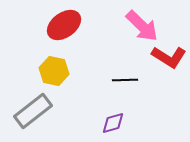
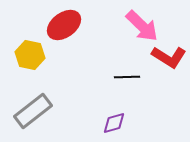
yellow hexagon: moved 24 px left, 16 px up
black line: moved 2 px right, 3 px up
purple diamond: moved 1 px right
